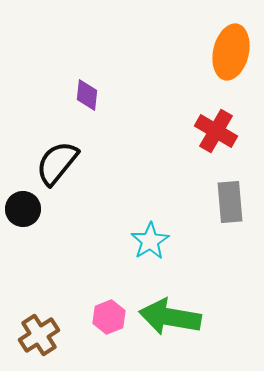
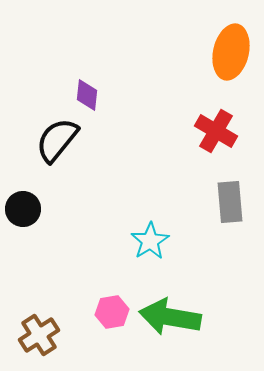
black semicircle: moved 23 px up
pink hexagon: moved 3 px right, 5 px up; rotated 12 degrees clockwise
